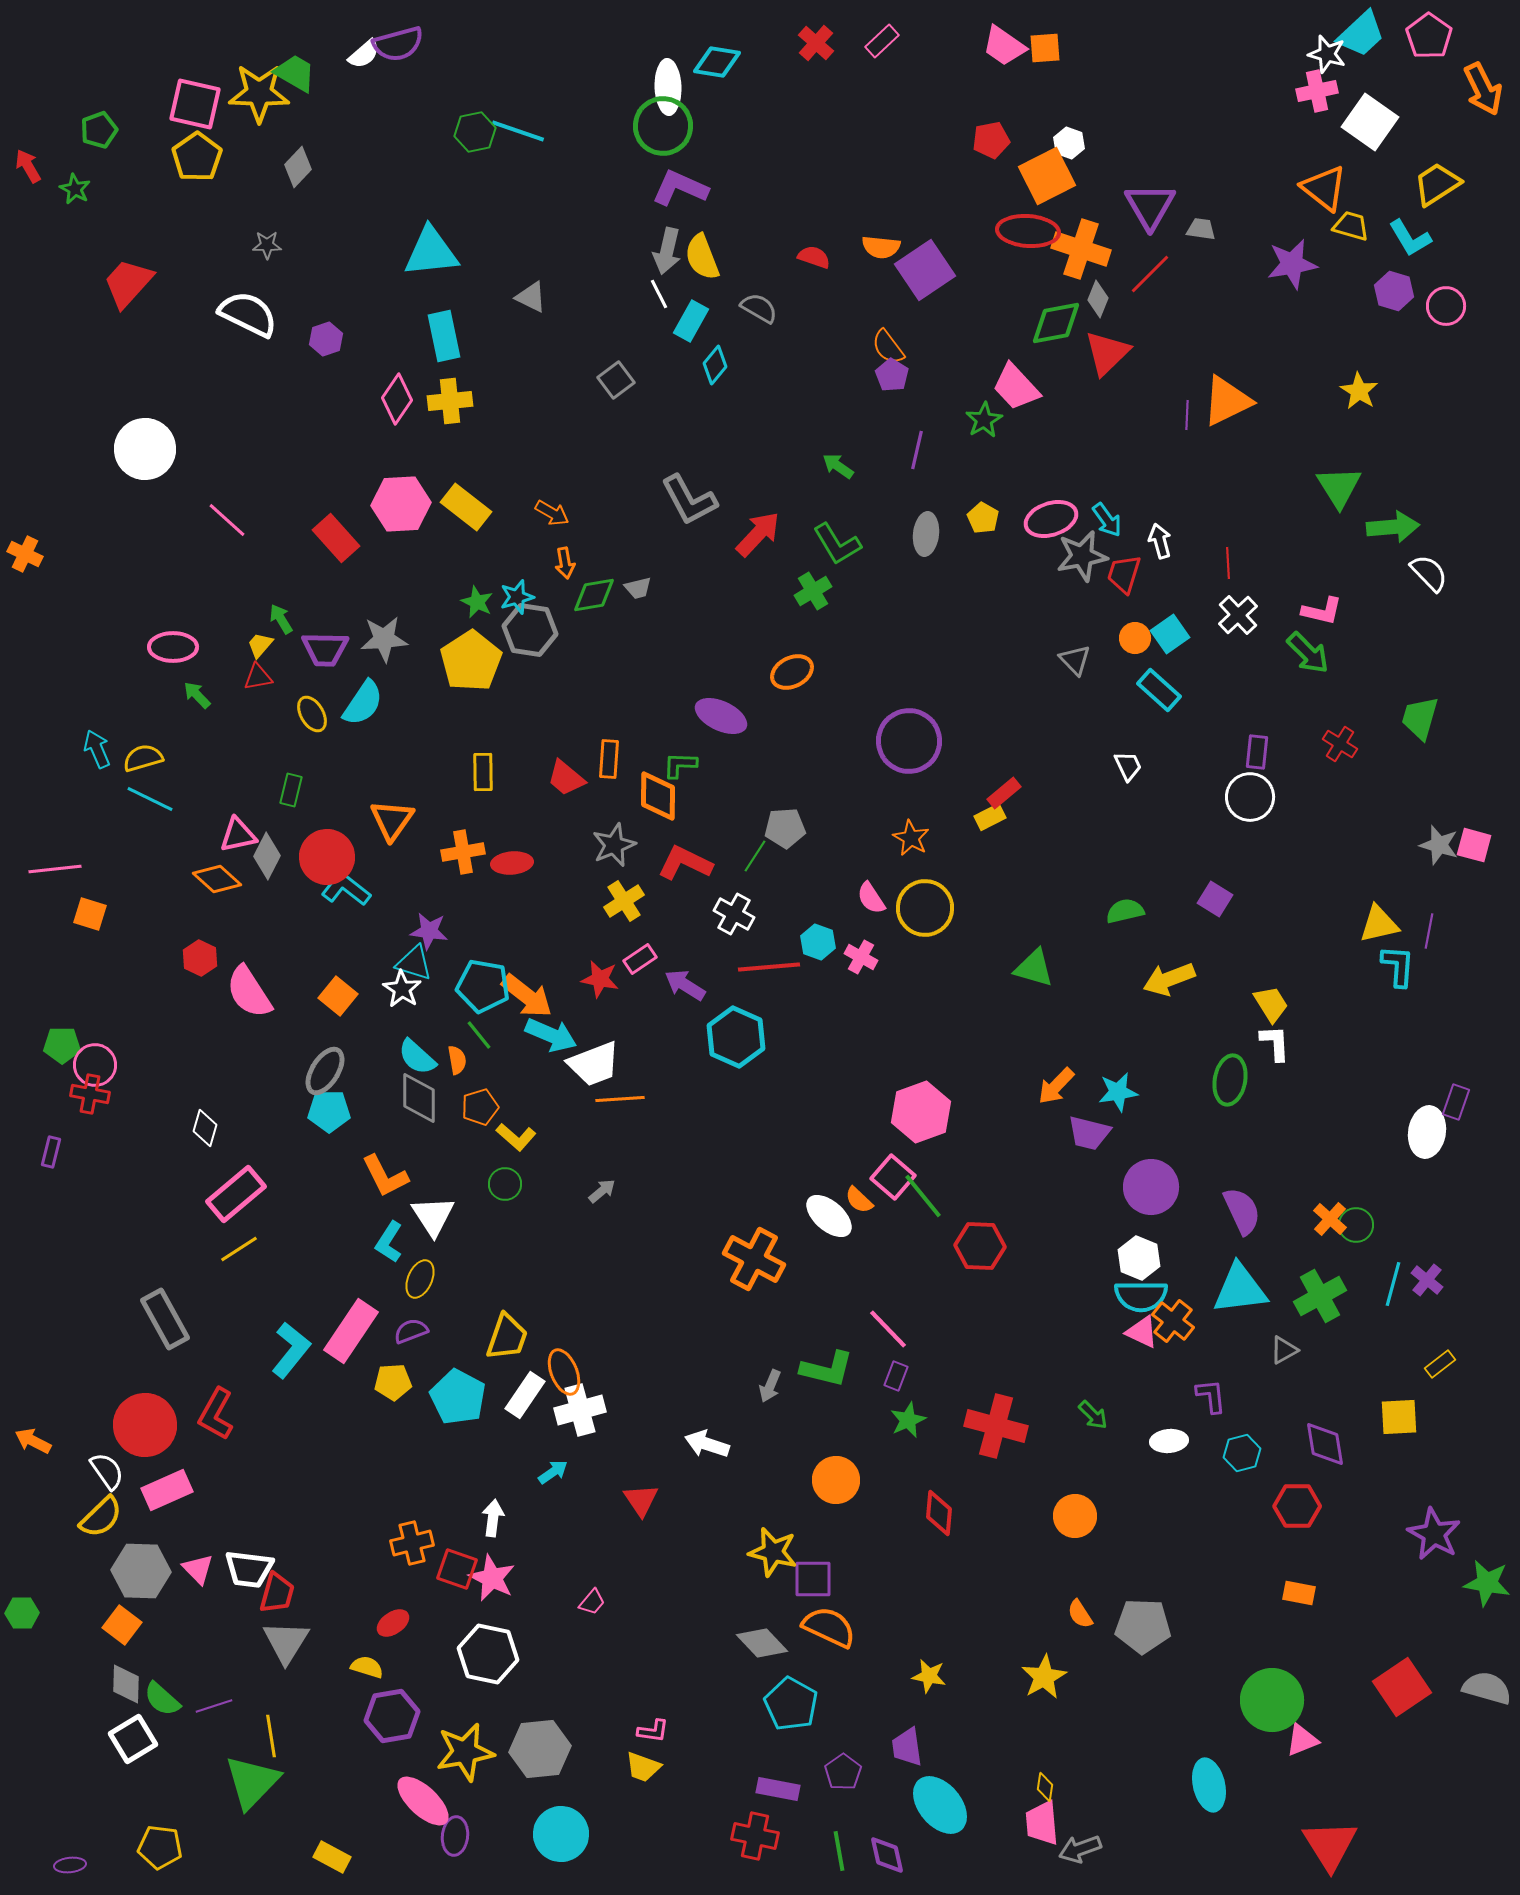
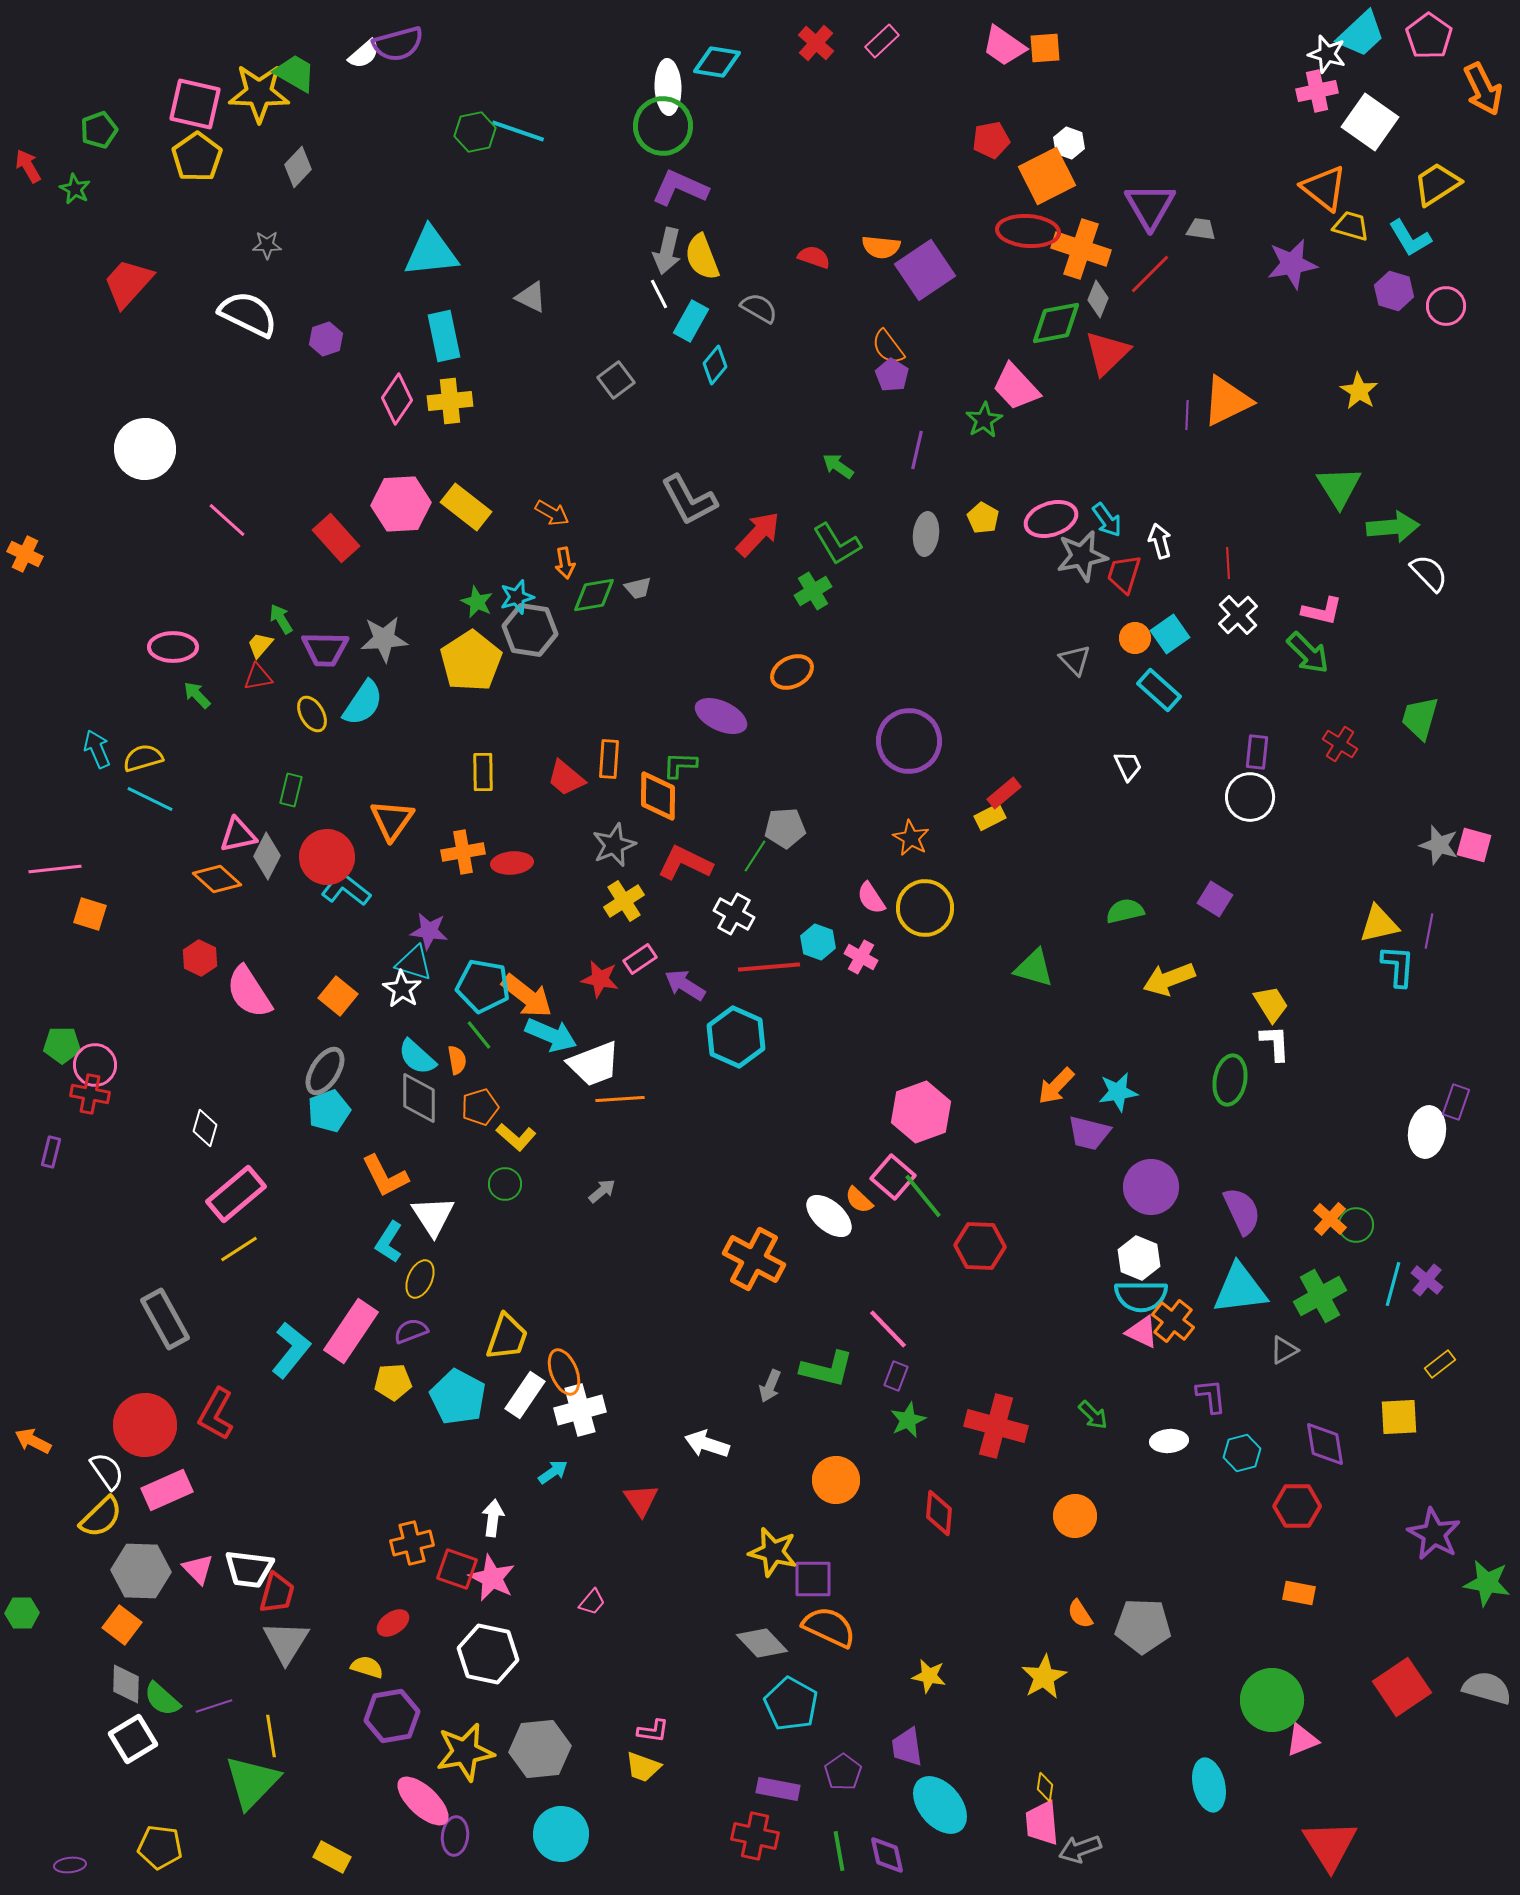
cyan pentagon at (329, 1111): rotated 21 degrees counterclockwise
